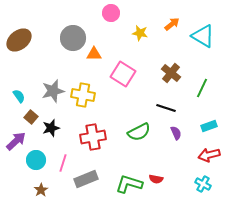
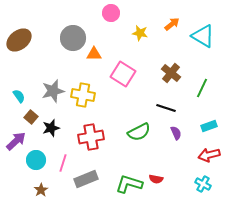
red cross: moved 2 px left
